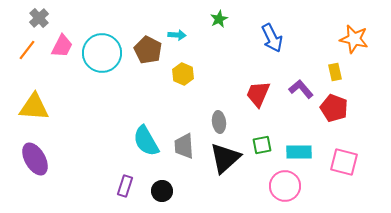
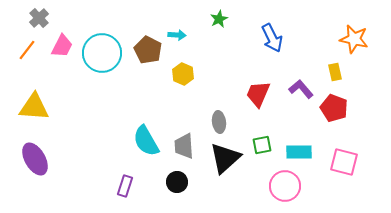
black circle: moved 15 px right, 9 px up
